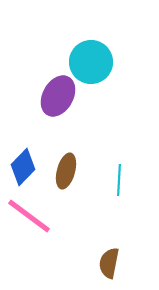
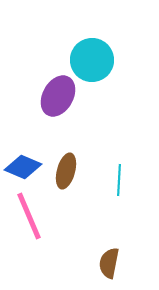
cyan circle: moved 1 px right, 2 px up
blue diamond: rotated 69 degrees clockwise
pink line: rotated 30 degrees clockwise
